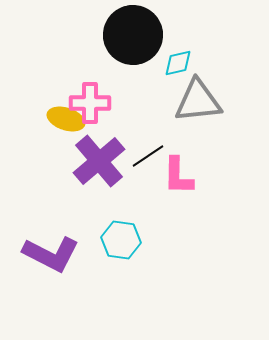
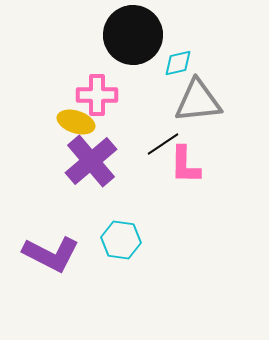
pink cross: moved 7 px right, 8 px up
yellow ellipse: moved 10 px right, 3 px down
black line: moved 15 px right, 12 px up
purple cross: moved 8 px left
pink L-shape: moved 7 px right, 11 px up
